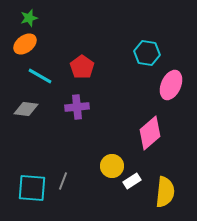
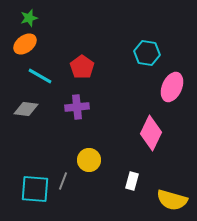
pink ellipse: moved 1 px right, 2 px down
pink diamond: moved 1 px right; rotated 24 degrees counterclockwise
yellow circle: moved 23 px left, 6 px up
white rectangle: rotated 42 degrees counterclockwise
cyan square: moved 3 px right, 1 px down
yellow semicircle: moved 7 px right, 8 px down; rotated 100 degrees clockwise
